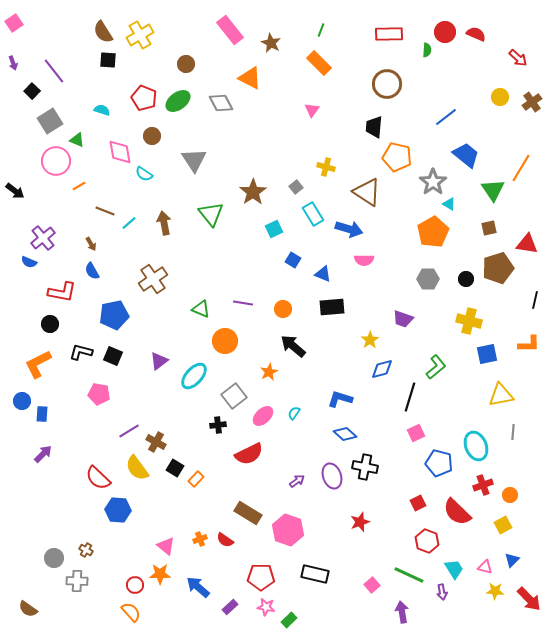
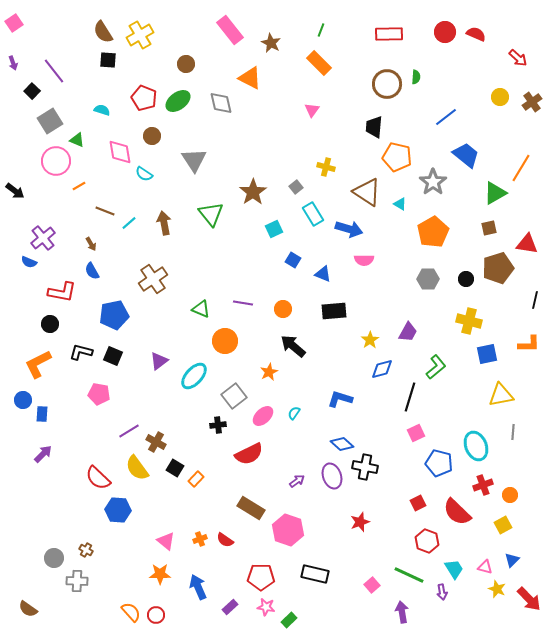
green semicircle at (427, 50): moved 11 px left, 27 px down
gray diamond at (221, 103): rotated 15 degrees clockwise
green triangle at (493, 190): moved 2 px right, 3 px down; rotated 35 degrees clockwise
cyan triangle at (449, 204): moved 49 px left
black rectangle at (332, 307): moved 2 px right, 4 px down
purple trapezoid at (403, 319): moved 5 px right, 13 px down; rotated 80 degrees counterclockwise
blue circle at (22, 401): moved 1 px right, 1 px up
blue diamond at (345, 434): moved 3 px left, 10 px down
brown rectangle at (248, 513): moved 3 px right, 5 px up
pink triangle at (166, 546): moved 5 px up
red circle at (135, 585): moved 21 px right, 30 px down
blue arrow at (198, 587): rotated 25 degrees clockwise
yellow star at (495, 591): moved 2 px right, 2 px up; rotated 18 degrees clockwise
